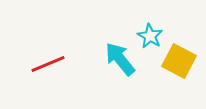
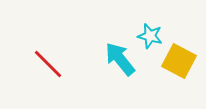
cyan star: rotated 15 degrees counterclockwise
red line: rotated 68 degrees clockwise
